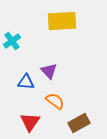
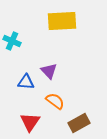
cyan cross: rotated 30 degrees counterclockwise
